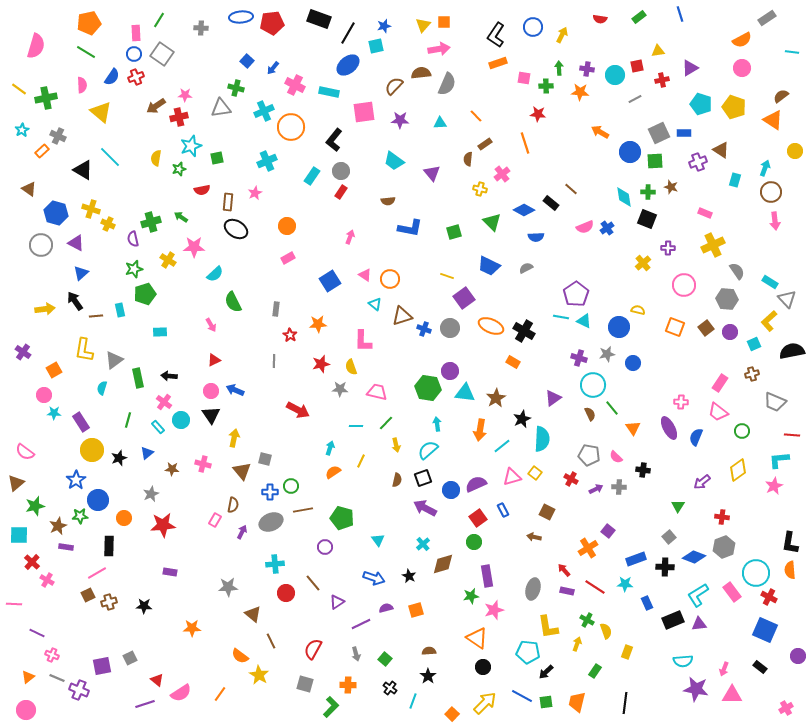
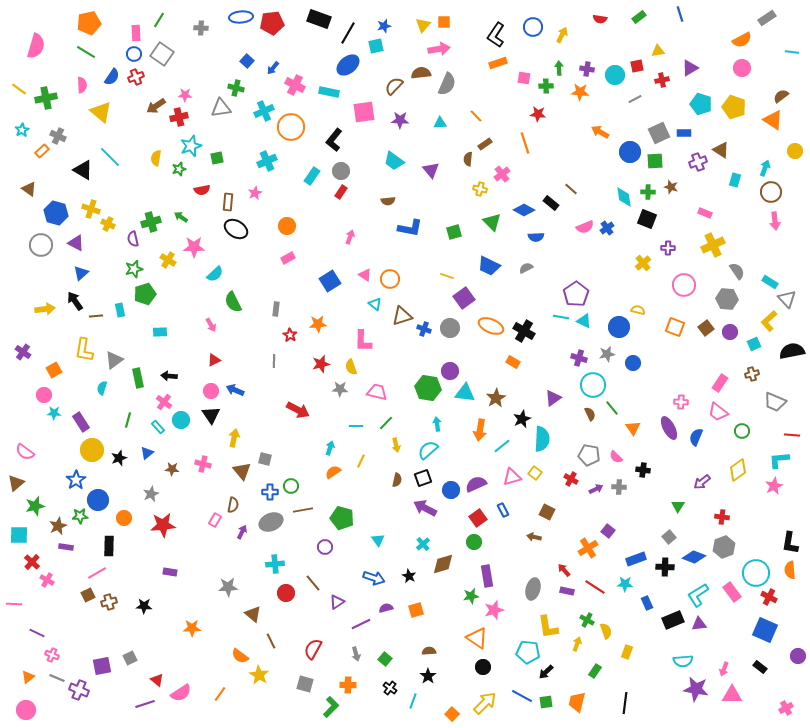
purple triangle at (432, 173): moved 1 px left, 3 px up
